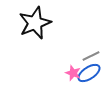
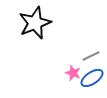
blue ellipse: moved 3 px right, 5 px down
